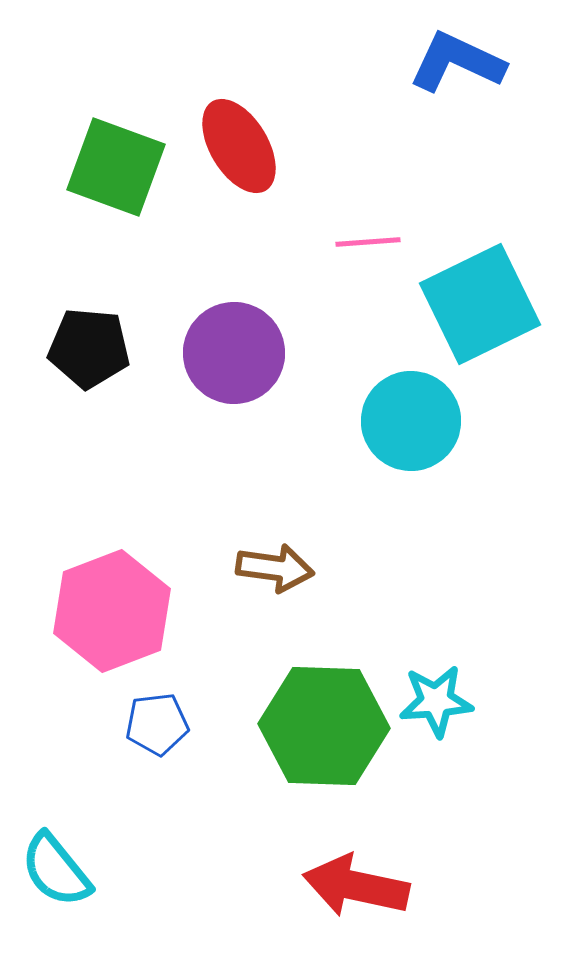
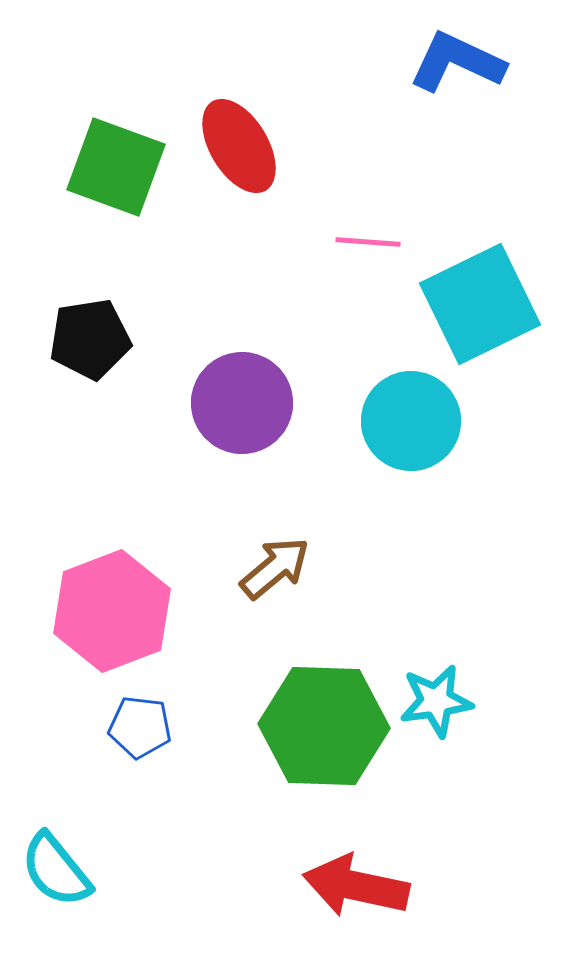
pink line: rotated 8 degrees clockwise
black pentagon: moved 1 px right, 9 px up; rotated 14 degrees counterclockwise
purple circle: moved 8 px right, 50 px down
brown arrow: rotated 48 degrees counterclockwise
cyan star: rotated 4 degrees counterclockwise
blue pentagon: moved 17 px left, 3 px down; rotated 14 degrees clockwise
